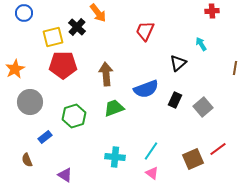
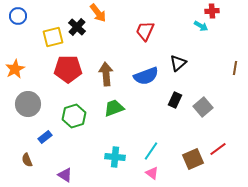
blue circle: moved 6 px left, 3 px down
cyan arrow: moved 18 px up; rotated 152 degrees clockwise
red pentagon: moved 5 px right, 4 px down
blue semicircle: moved 13 px up
gray circle: moved 2 px left, 2 px down
